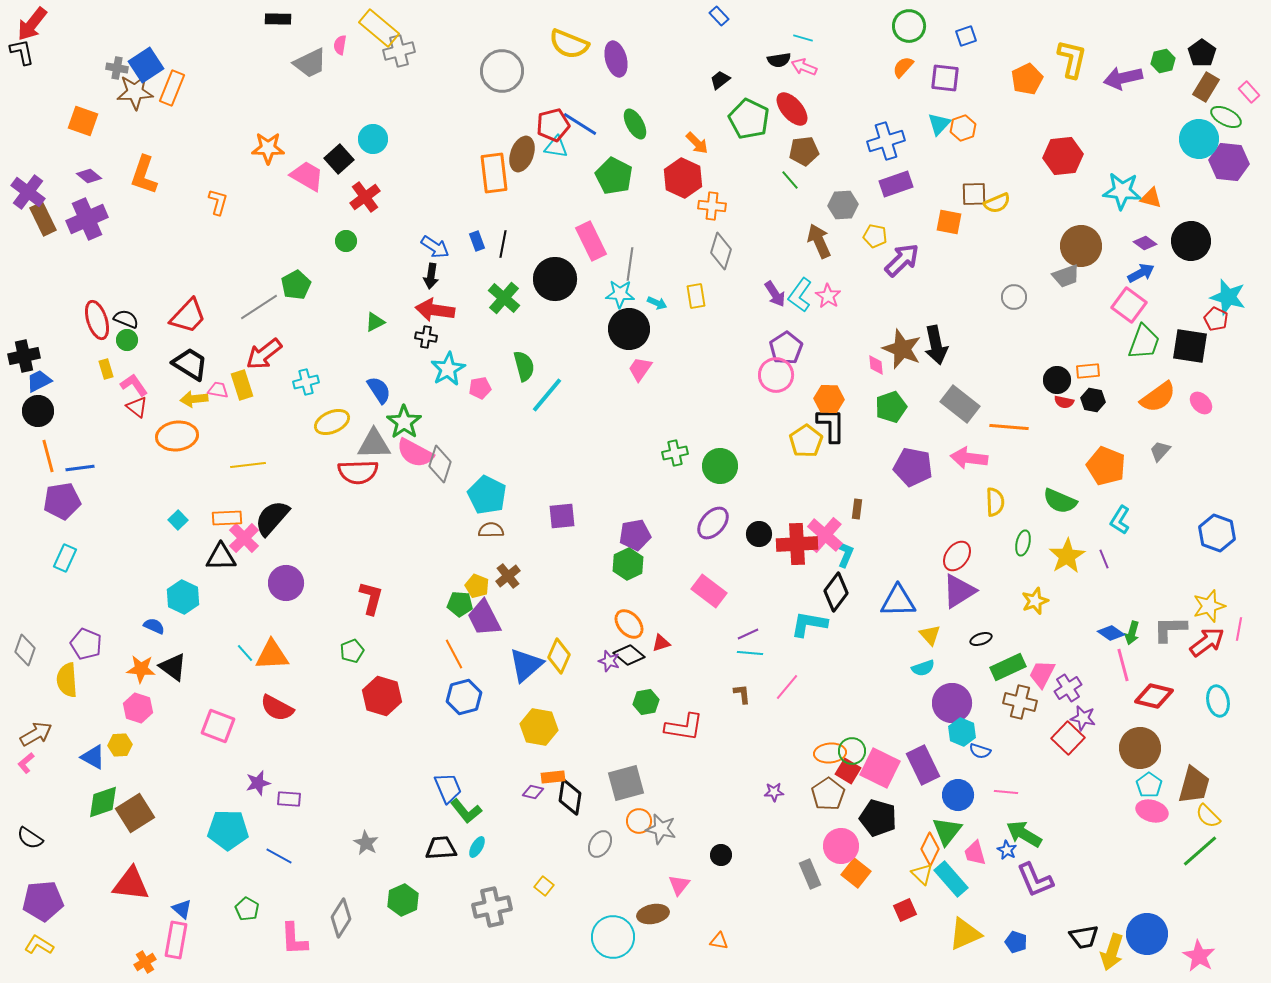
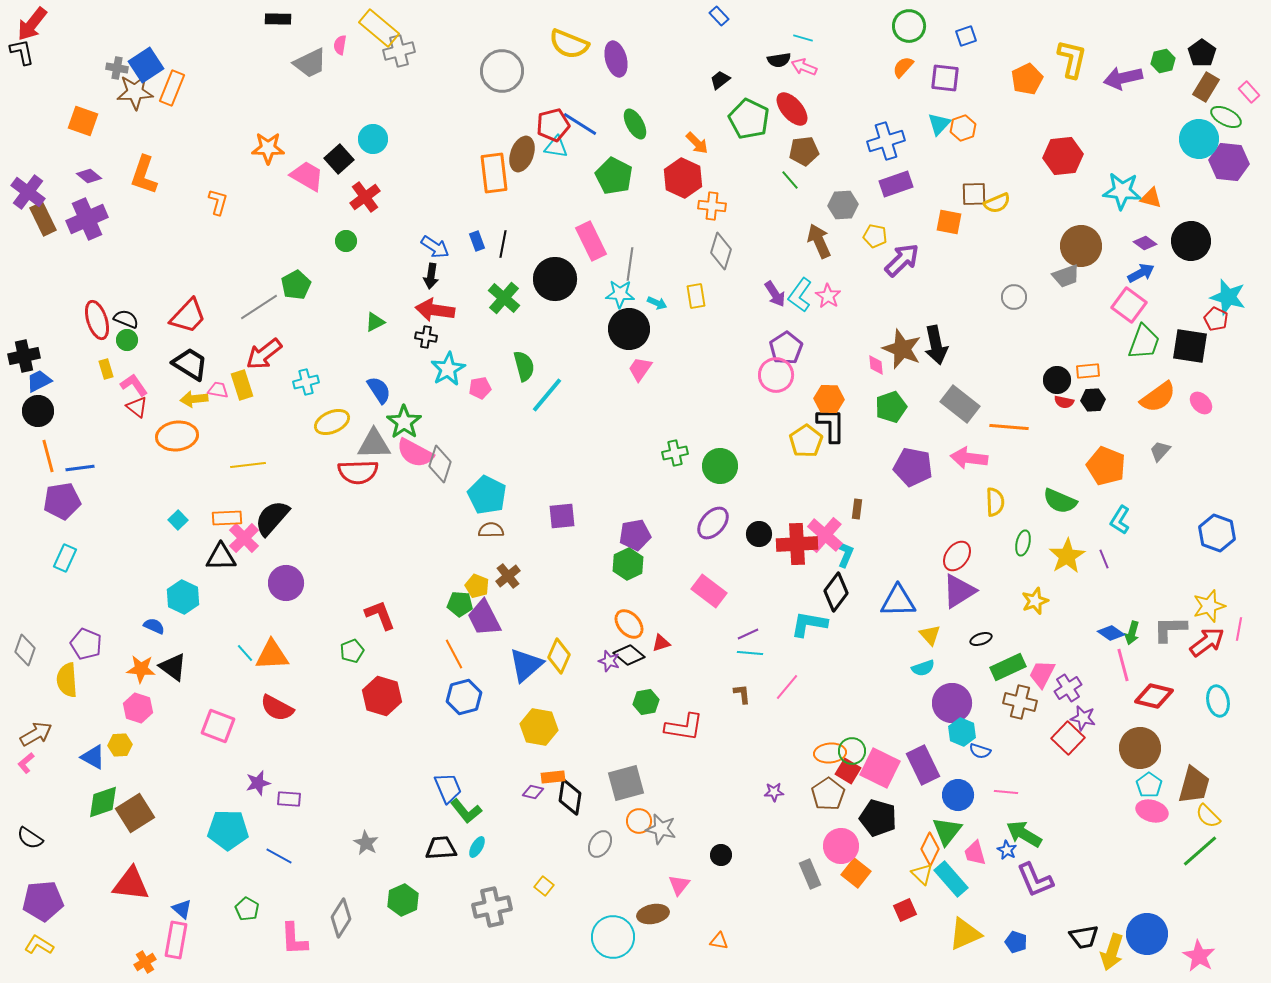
black hexagon at (1093, 400): rotated 15 degrees counterclockwise
red L-shape at (371, 598): moved 9 px right, 17 px down; rotated 36 degrees counterclockwise
